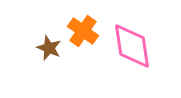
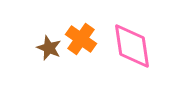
orange cross: moved 2 px left, 8 px down
